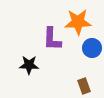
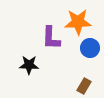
purple L-shape: moved 1 px left, 1 px up
blue circle: moved 2 px left
brown rectangle: rotated 49 degrees clockwise
